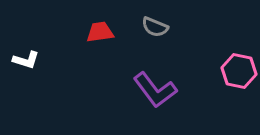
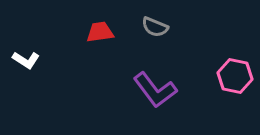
white L-shape: rotated 16 degrees clockwise
pink hexagon: moved 4 px left, 5 px down
